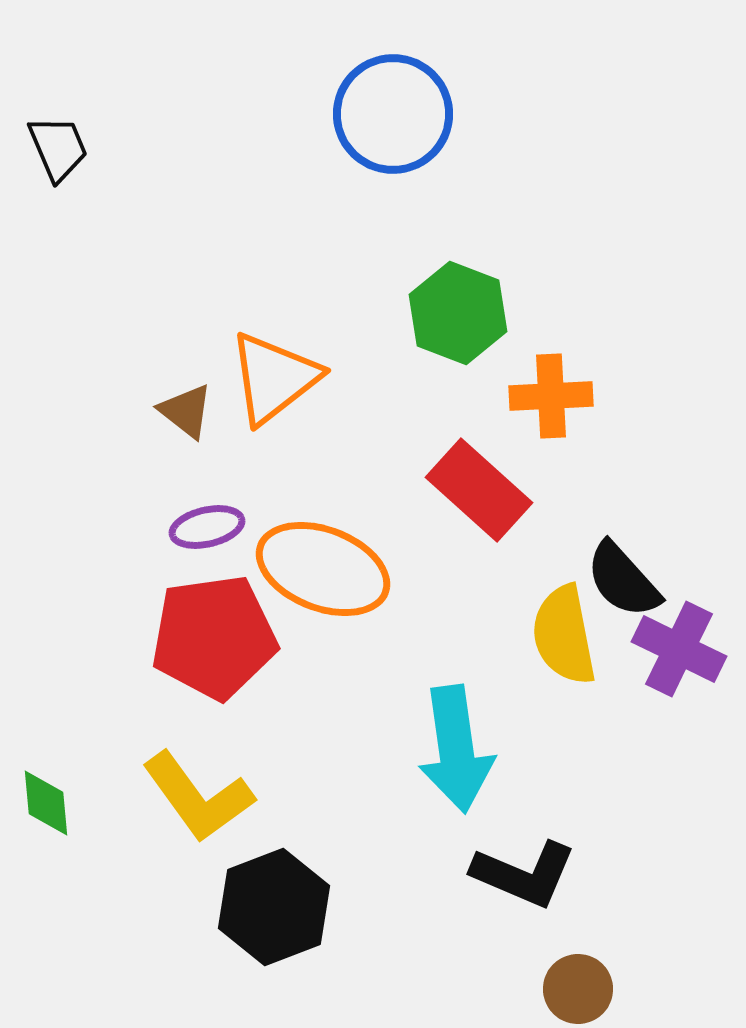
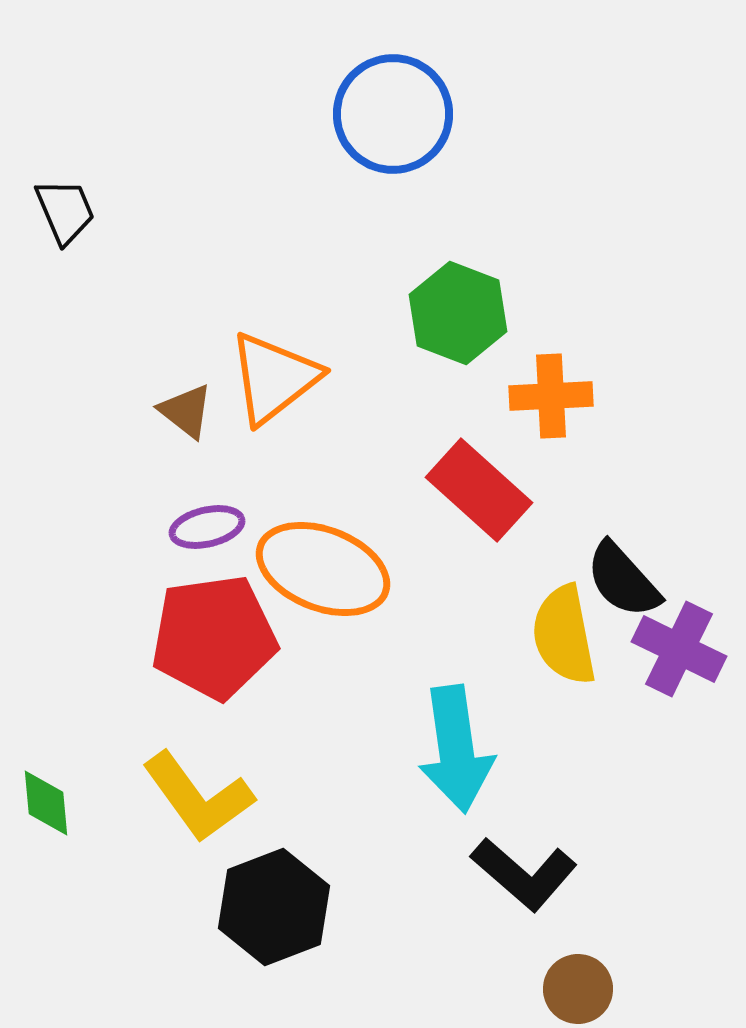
black trapezoid: moved 7 px right, 63 px down
black L-shape: rotated 18 degrees clockwise
